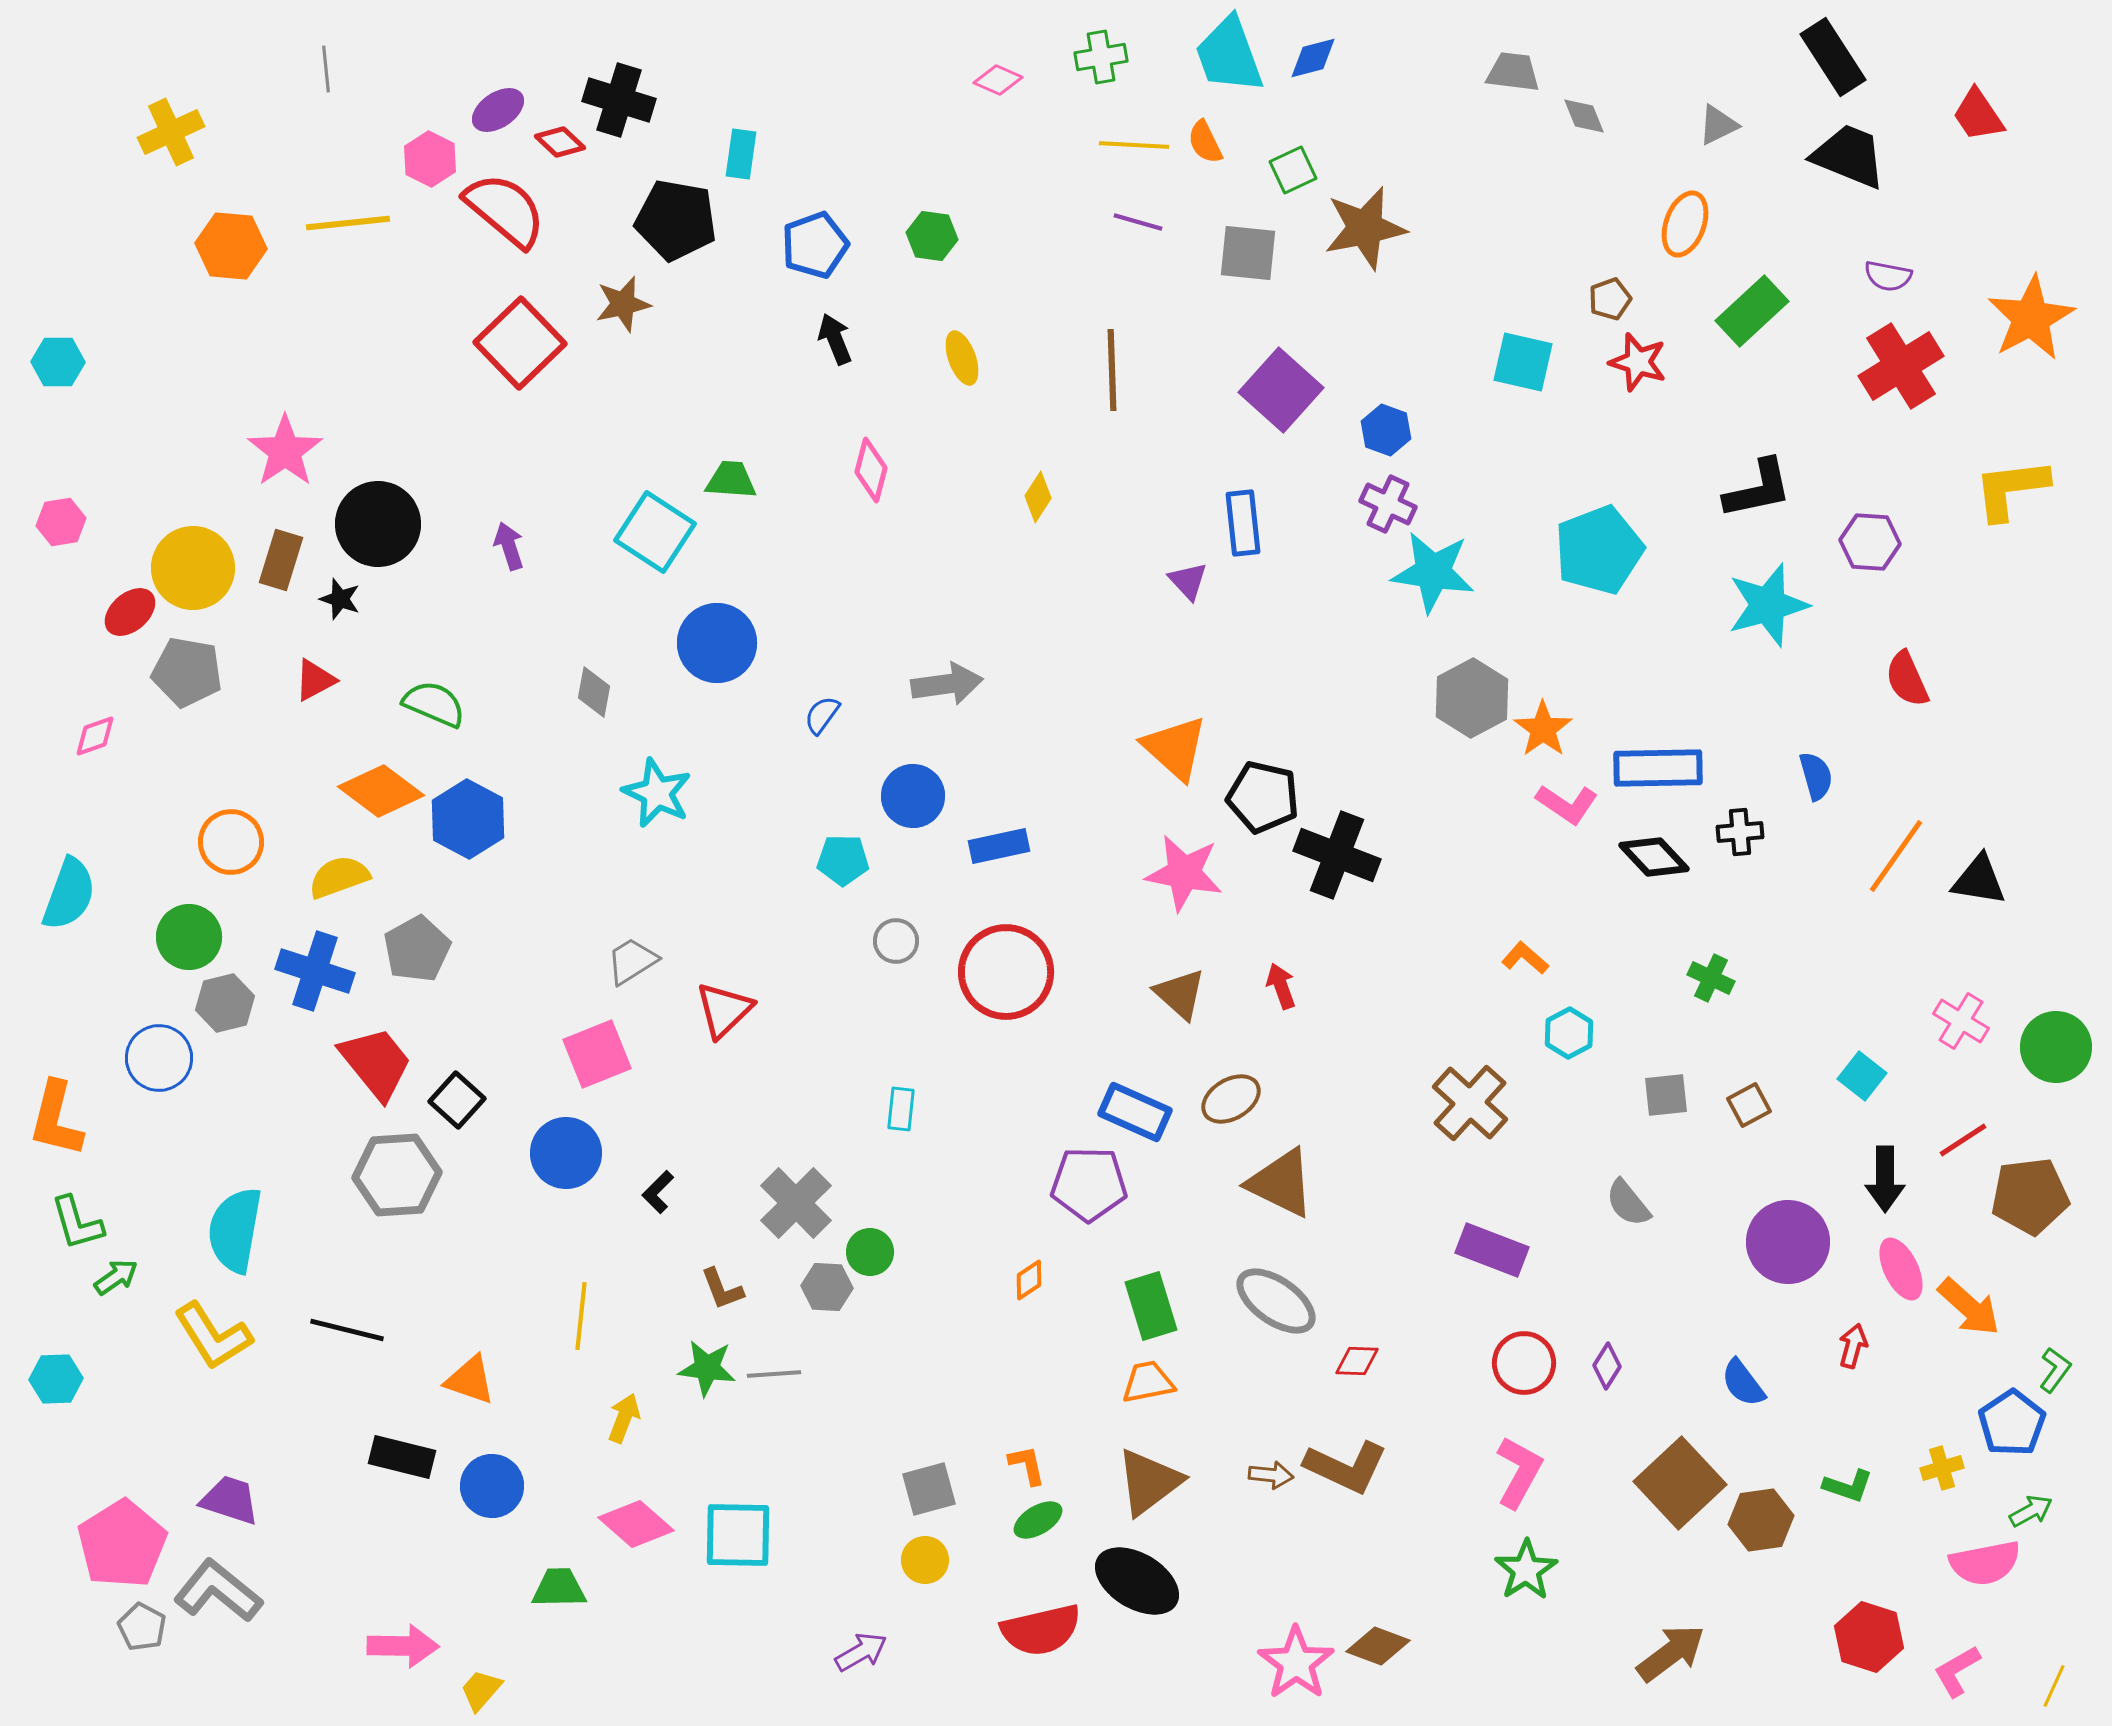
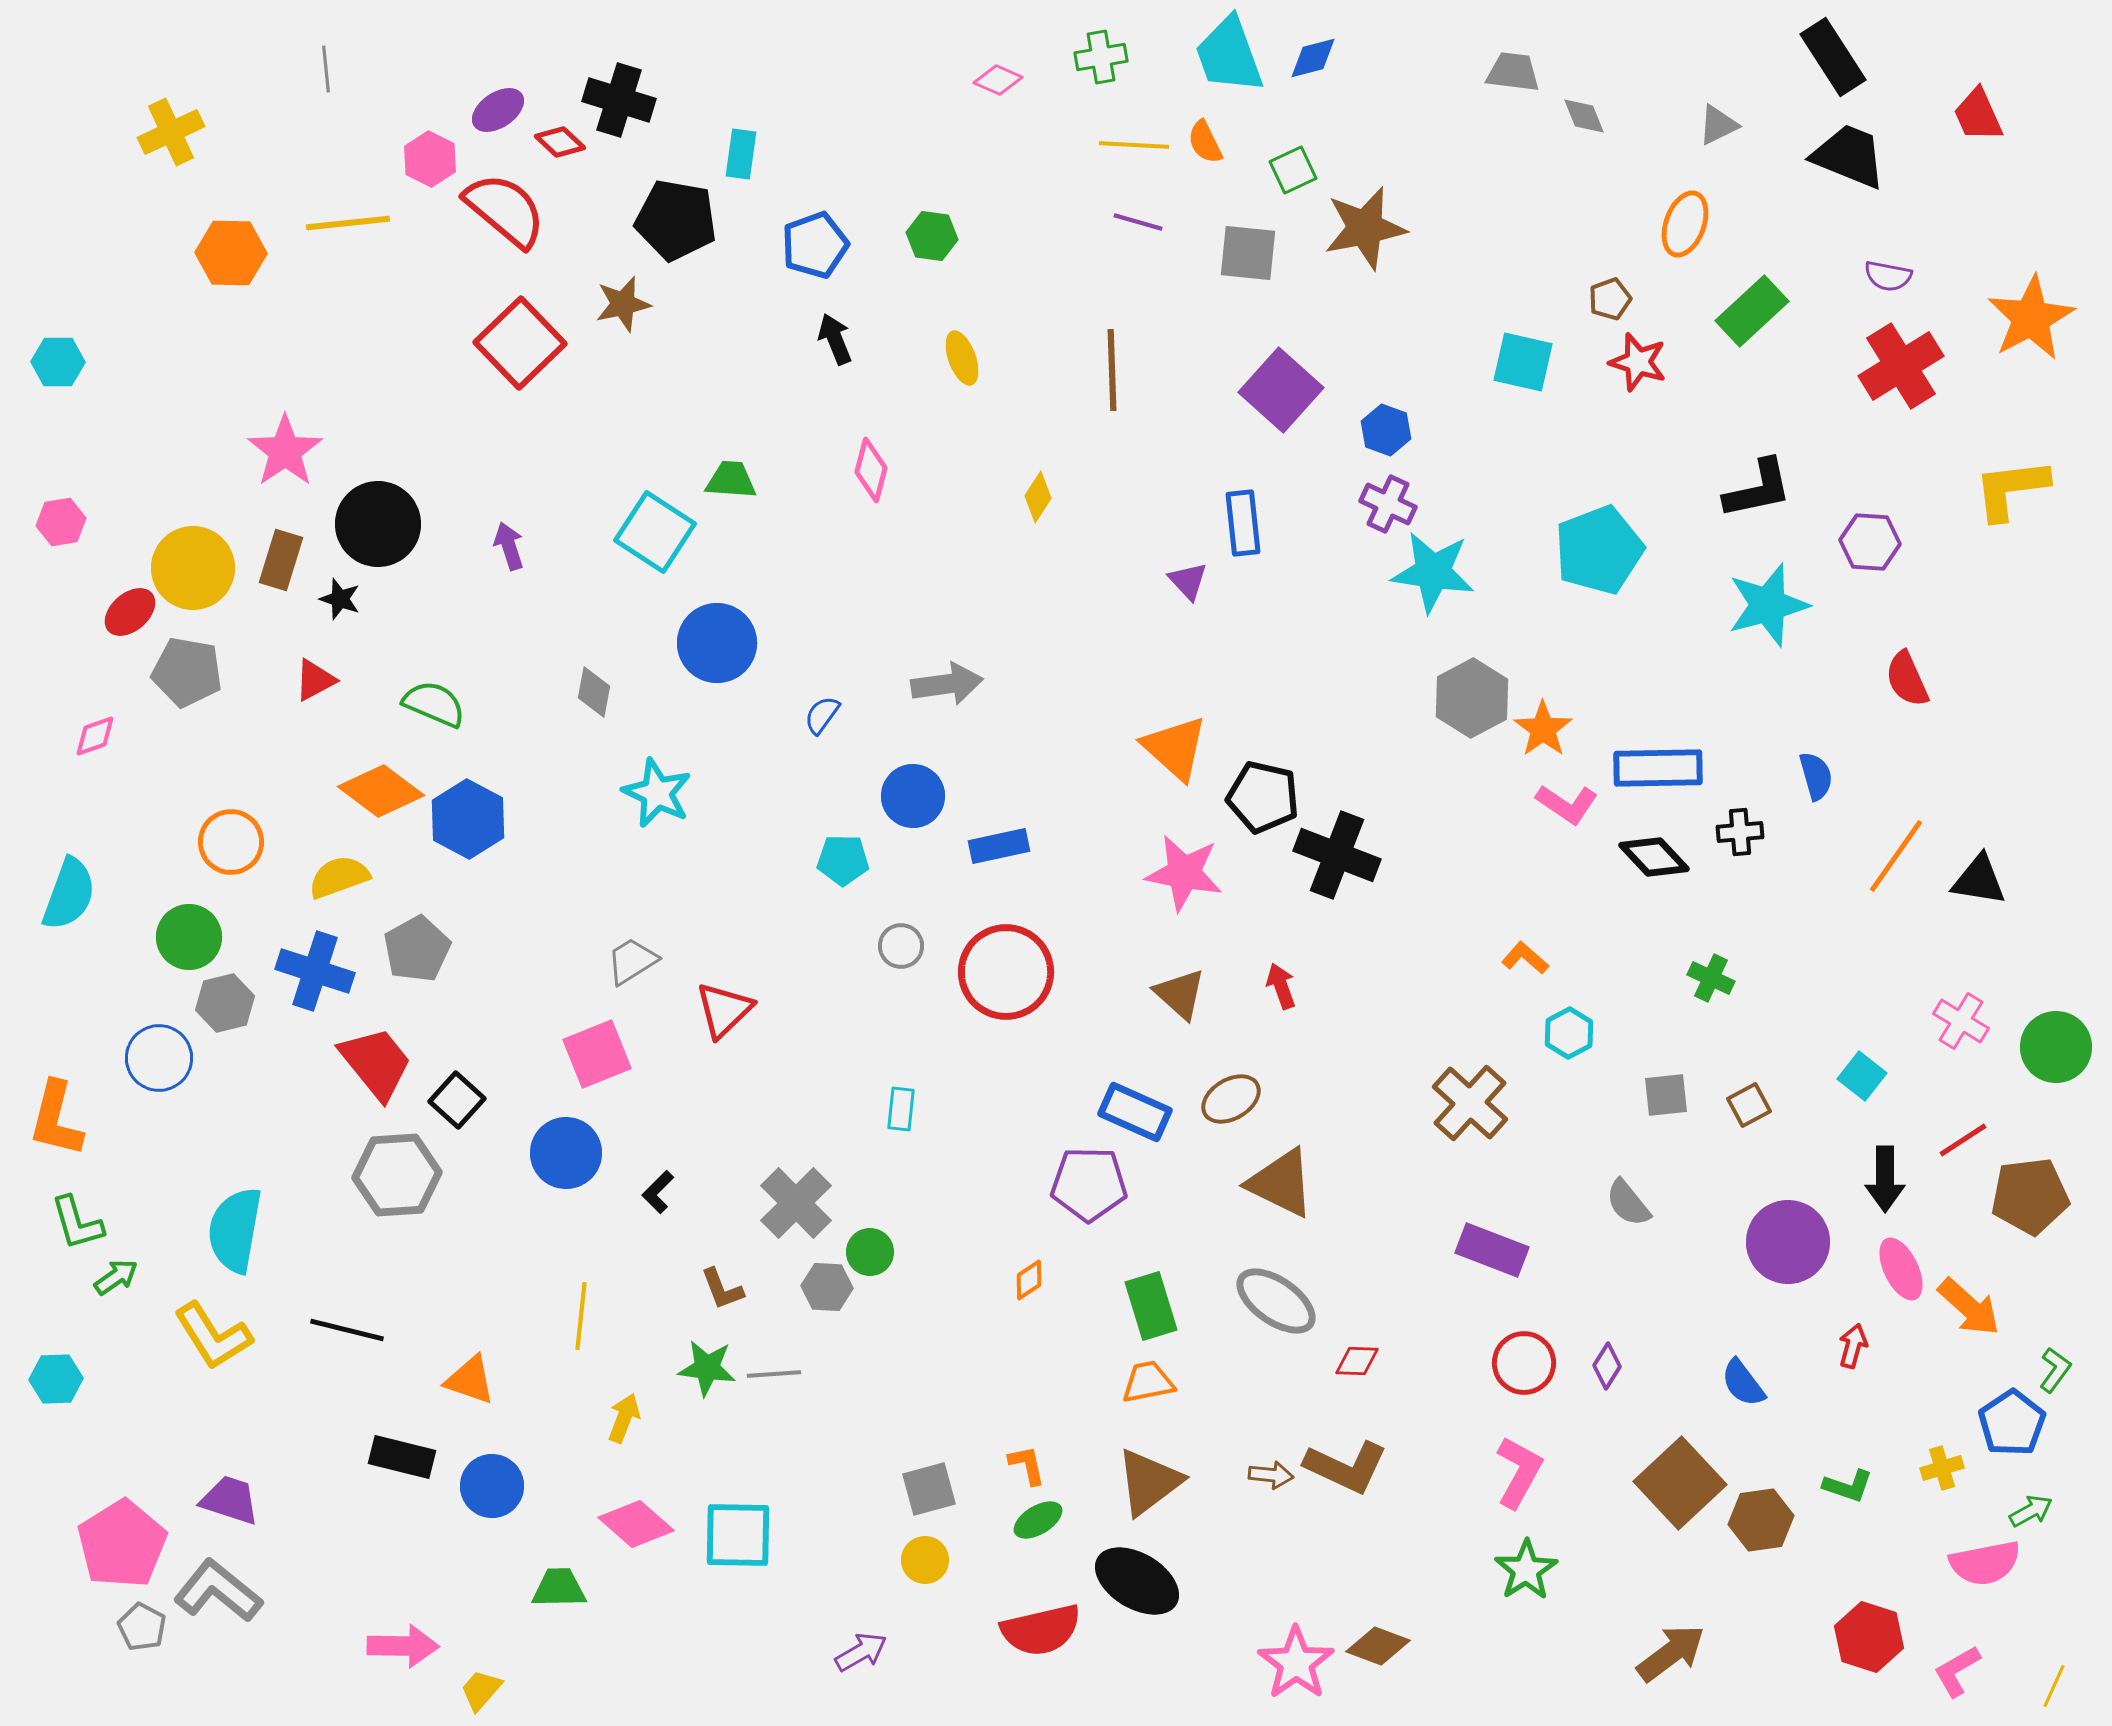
red trapezoid at (1978, 115): rotated 10 degrees clockwise
orange hexagon at (231, 246): moved 7 px down; rotated 4 degrees counterclockwise
gray circle at (896, 941): moved 5 px right, 5 px down
